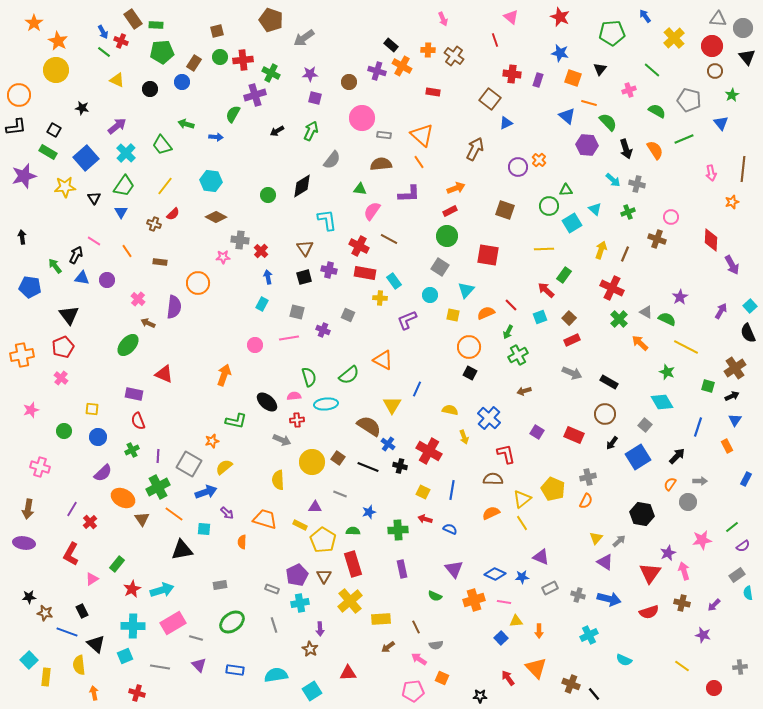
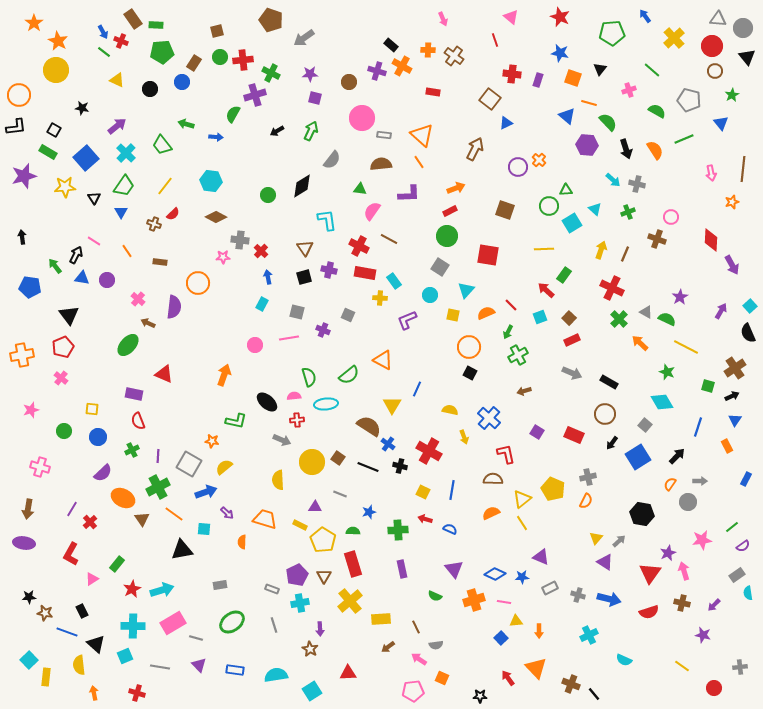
orange star at (212, 441): rotated 24 degrees clockwise
